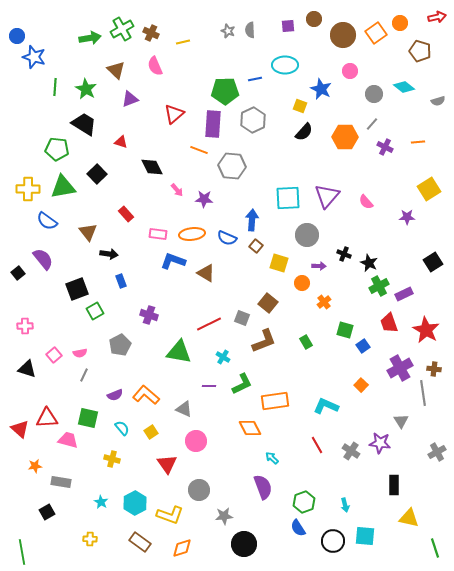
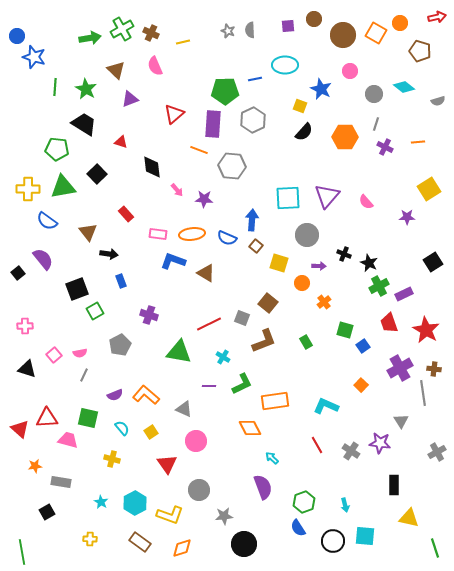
orange square at (376, 33): rotated 25 degrees counterclockwise
gray line at (372, 124): moved 4 px right; rotated 24 degrees counterclockwise
black diamond at (152, 167): rotated 20 degrees clockwise
